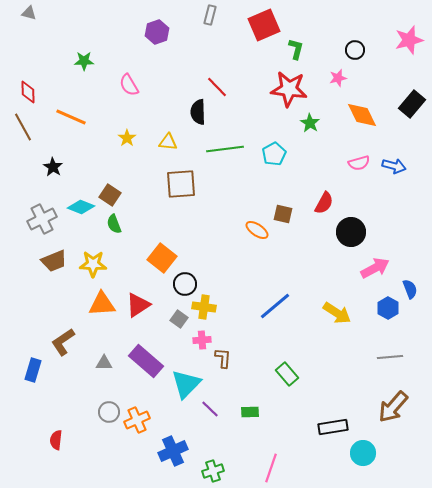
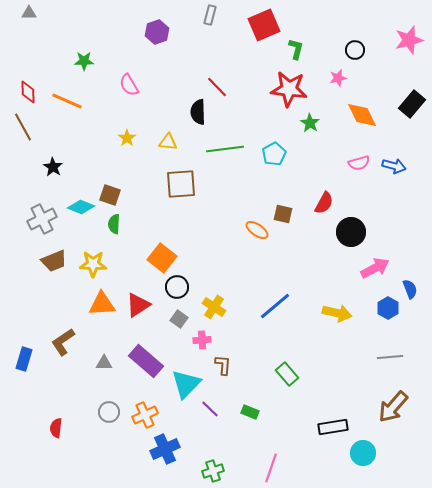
gray triangle at (29, 13): rotated 14 degrees counterclockwise
orange line at (71, 117): moved 4 px left, 16 px up
brown square at (110, 195): rotated 15 degrees counterclockwise
green semicircle at (114, 224): rotated 24 degrees clockwise
black circle at (185, 284): moved 8 px left, 3 px down
yellow cross at (204, 307): moved 10 px right; rotated 25 degrees clockwise
yellow arrow at (337, 313): rotated 20 degrees counterclockwise
brown L-shape at (223, 358): moved 7 px down
blue rectangle at (33, 370): moved 9 px left, 11 px up
green rectangle at (250, 412): rotated 24 degrees clockwise
orange cross at (137, 420): moved 8 px right, 5 px up
red semicircle at (56, 440): moved 12 px up
blue cross at (173, 451): moved 8 px left, 2 px up
